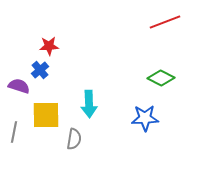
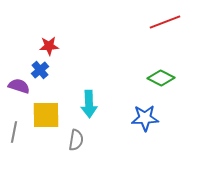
gray semicircle: moved 2 px right, 1 px down
